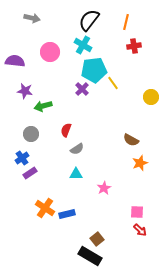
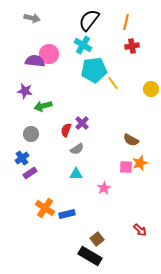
red cross: moved 2 px left
pink circle: moved 1 px left, 2 px down
purple semicircle: moved 20 px right
purple cross: moved 34 px down
yellow circle: moved 8 px up
pink square: moved 11 px left, 45 px up
